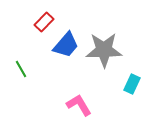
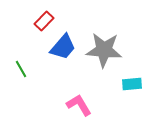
red rectangle: moved 1 px up
blue trapezoid: moved 3 px left, 2 px down
gray star: rotated 6 degrees clockwise
cyan rectangle: rotated 60 degrees clockwise
